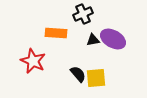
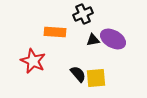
orange rectangle: moved 1 px left, 1 px up
